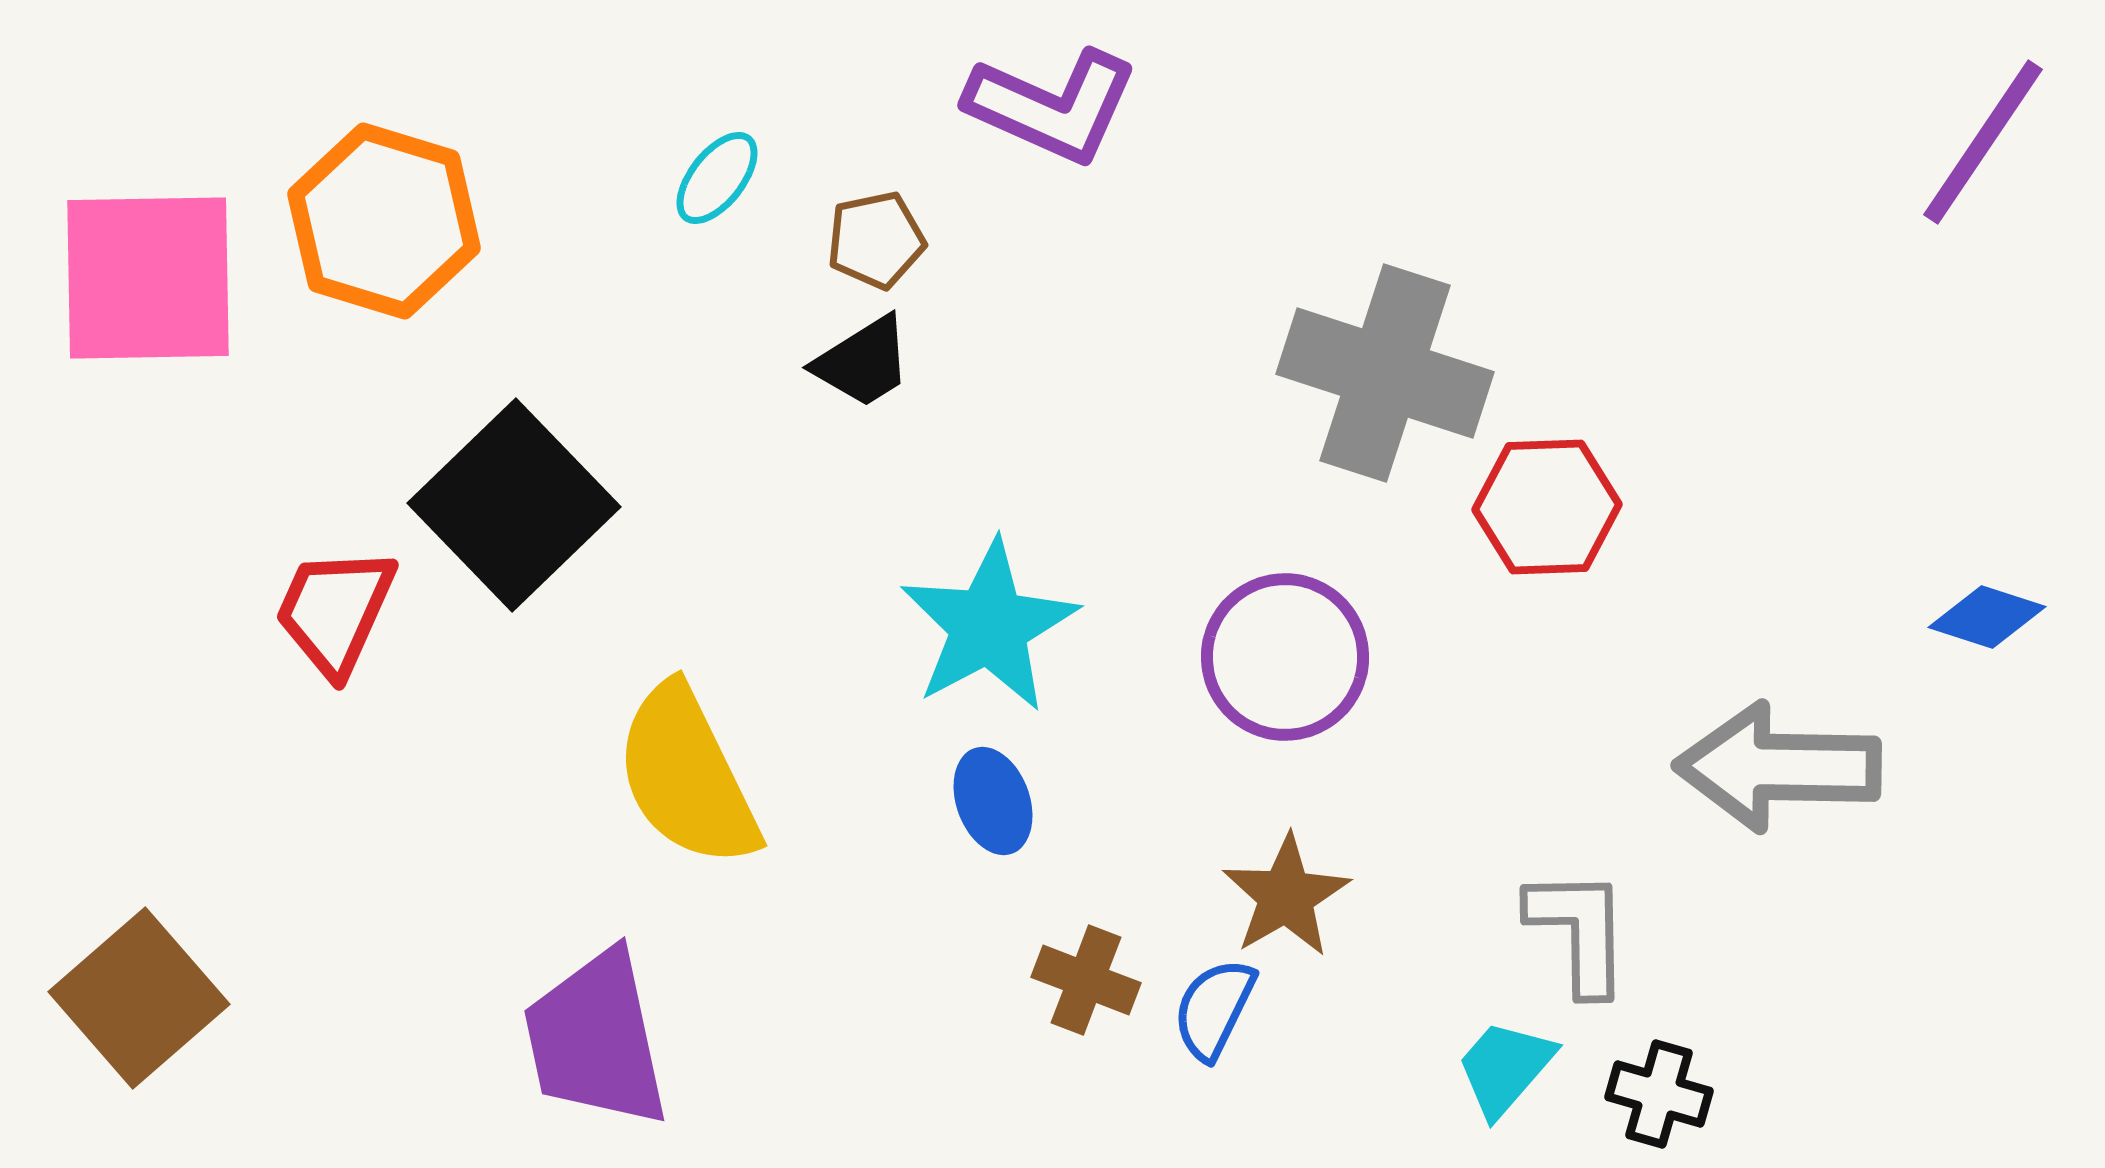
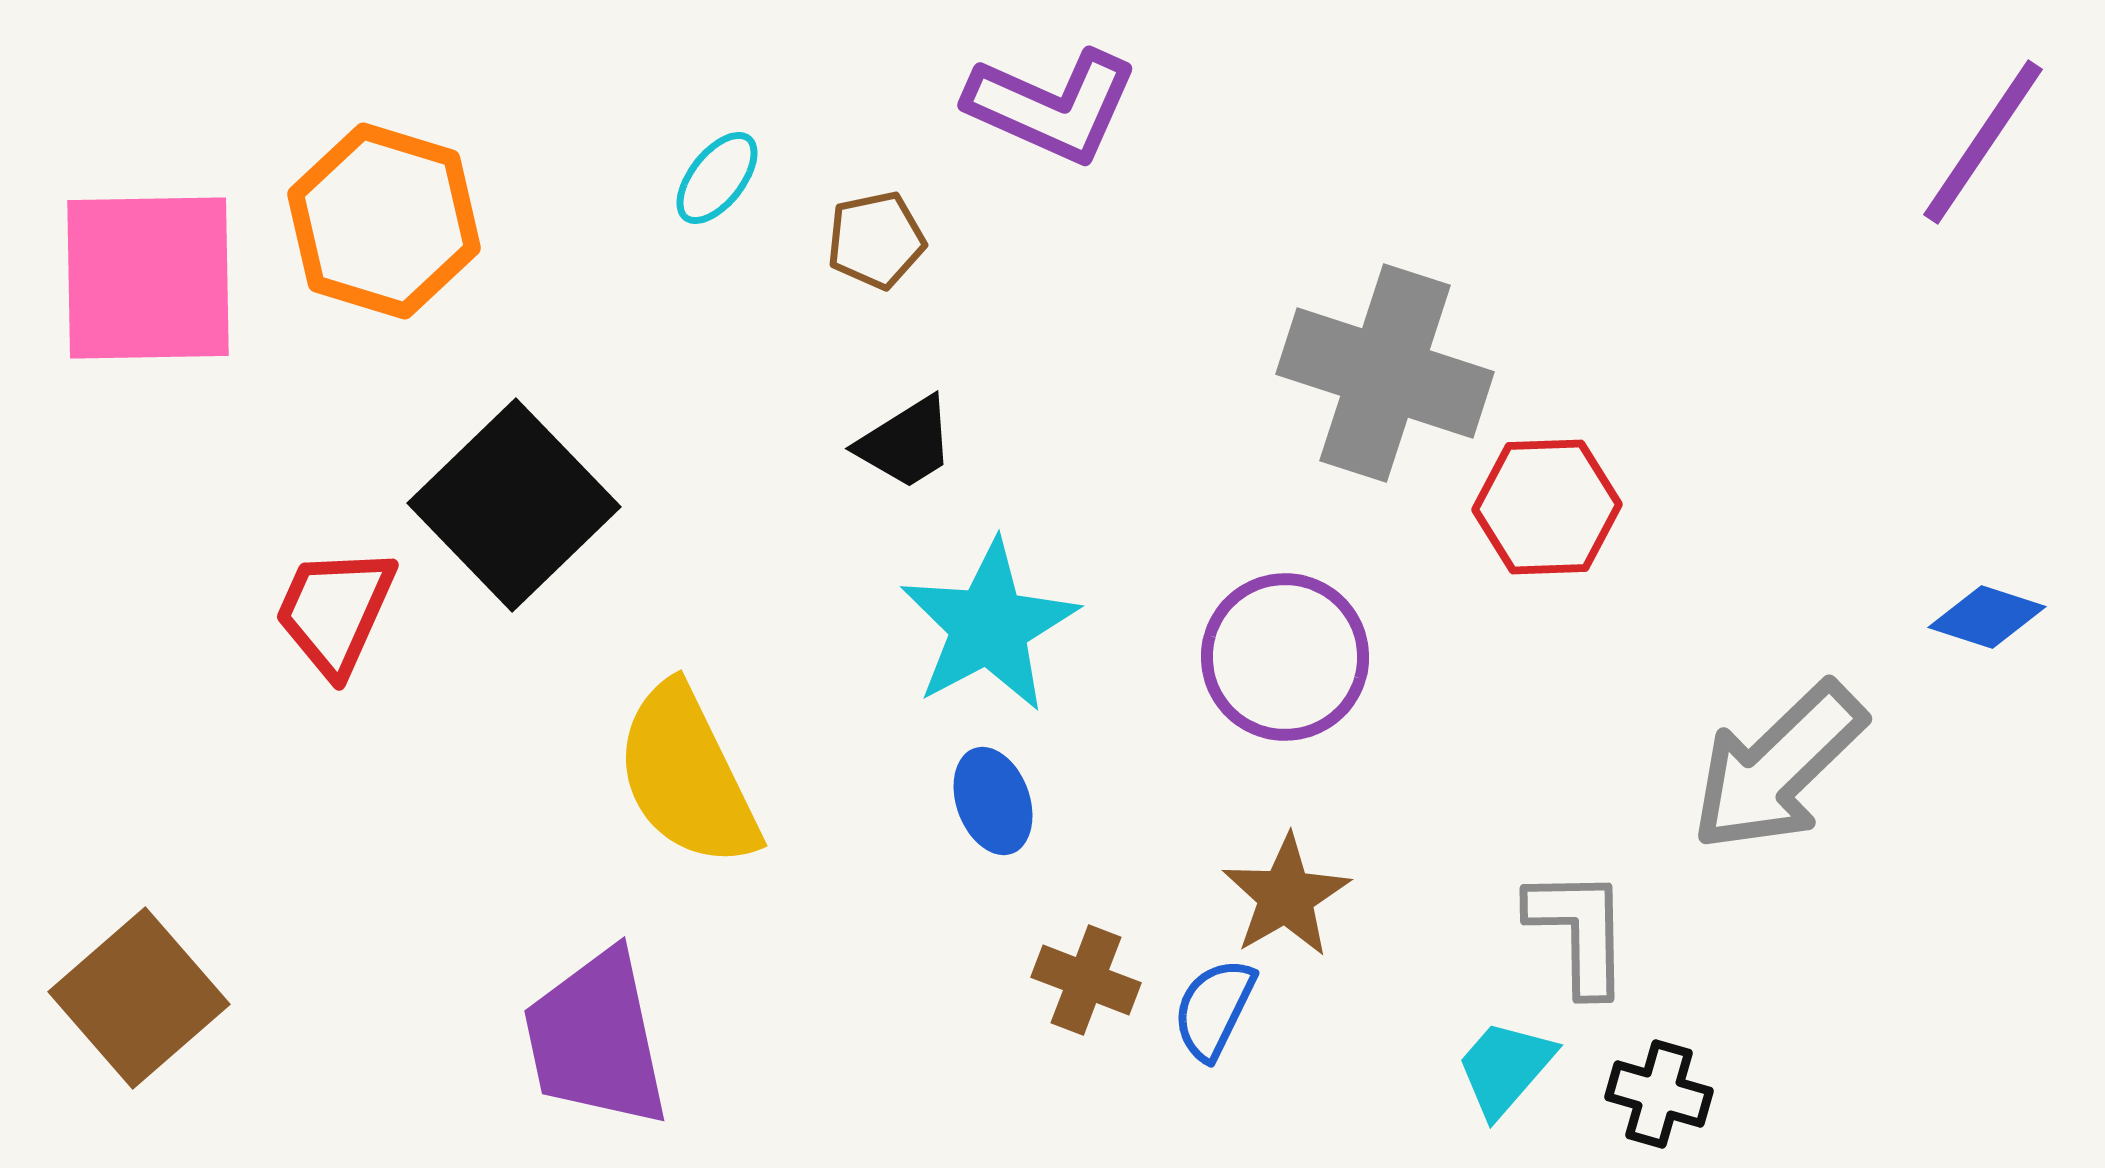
black trapezoid: moved 43 px right, 81 px down
gray arrow: rotated 45 degrees counterclockwise
